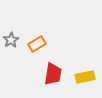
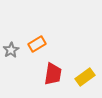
gray star: moved 10 px down
yellow rectangle: rotated 24 degrees counterclockwise
